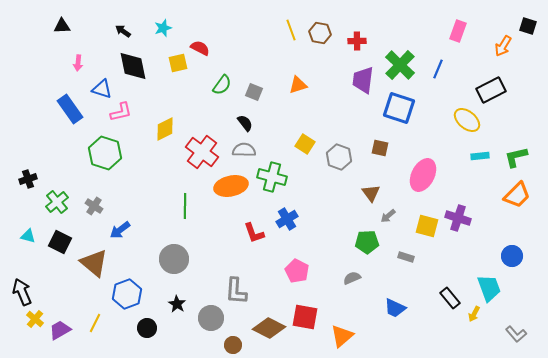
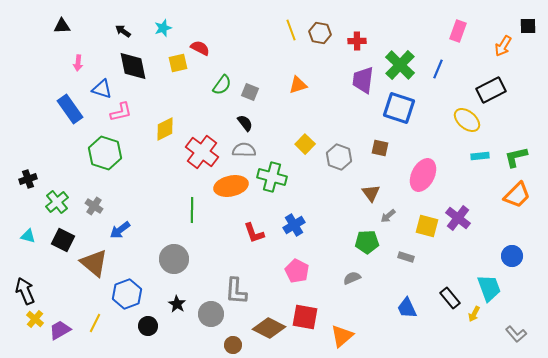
black square at (528, 26): rotated 18 degrees counterclockwise
gray square at (254, 92): moved 4 px left
yellow square at (305, 144): rotated 12 degrees clockwise
green line at (185, 206): moved 7 px right, 4 px down
purple cross at (458, 218): rotated 20 degrees clockwise
blue cross at (287, 219): moved 7 px right, 6 px down
black square at (60, 242): moved 3 px right, 2 px up
black arrow at (22, 292): moved 3 px right, 1 px up
blue trapezoid at (395, 308): moved 12 px right; rotated 40 degrees clockwise
gray circle at (211, 318): moved 4 px up
black circle at (147, 328): moved 1 px right, 2 px up
